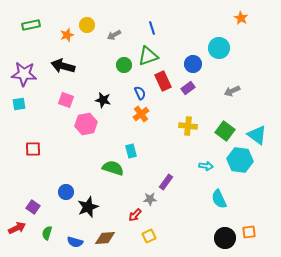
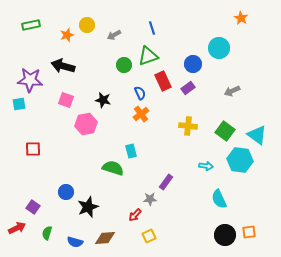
purple star at (24, 74): moved 6 px right, 6 px down
black circle at (225, 238): moved 3 px up
